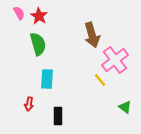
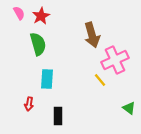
red star: moved 2 px right; rotated 12 degrees clockwise
pink cross: rotated 12 degrees clockwise
green triangle: moved 4 px right, 1 px down
